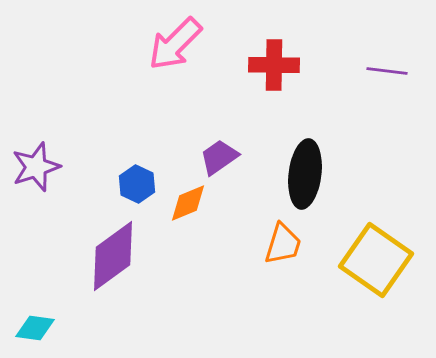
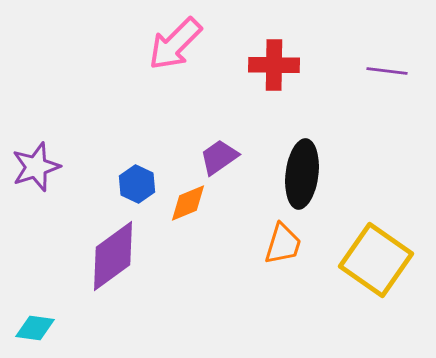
black ellipse: moved 3 px left
